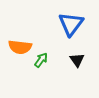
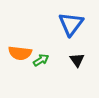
orange semicircle: moved 6 px down
green arrow: rotated 21 degrees clockwise
